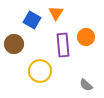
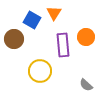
orange triangle: moved 2 px left
brown circle: moved 5 px up
